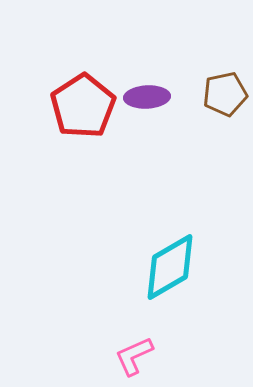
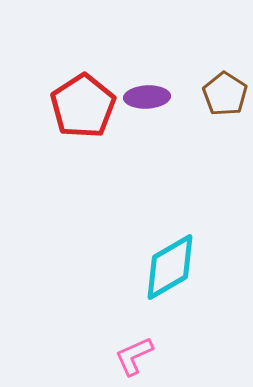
brown pentagon: rotated 27 degrees counterclockwise
